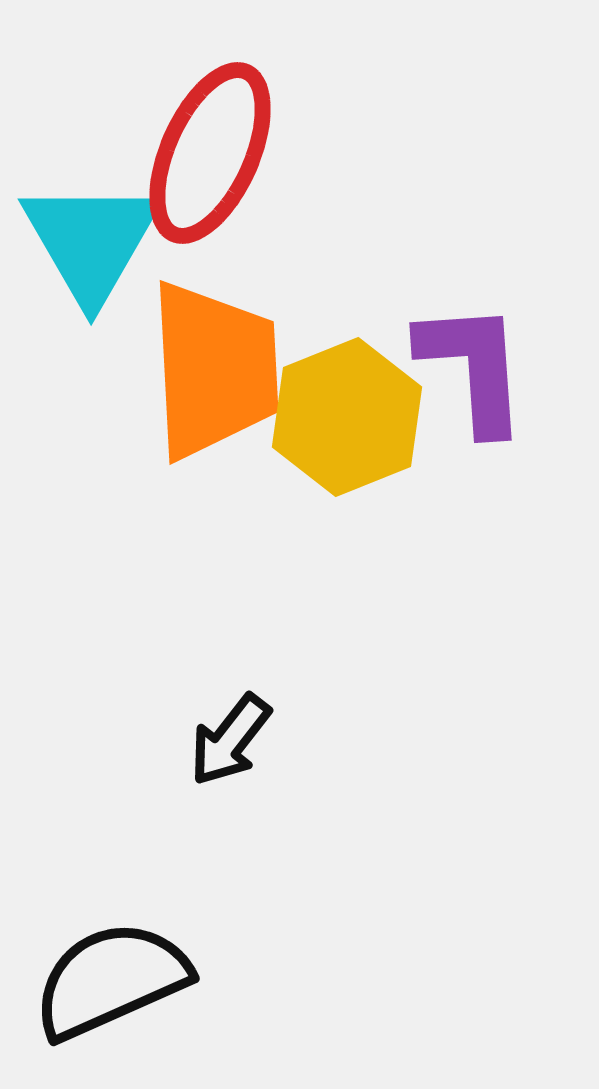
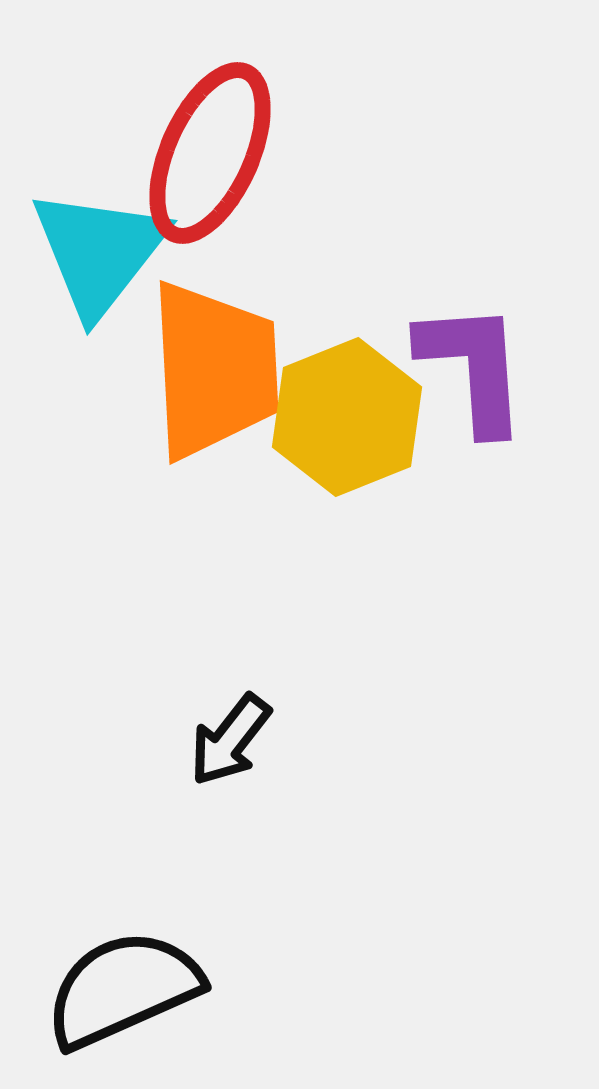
cyan triangle: moved 8 px right, 11 px down; rotated 8 degrees clockwise
black semicircle: moved 12 px right, 9 px down
